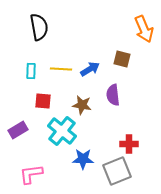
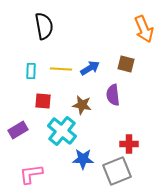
black semicircle: moved 5 px right, 1 px up
brown square: moved 4 px right, 5 px down
blue arrow: moved 1 px up
